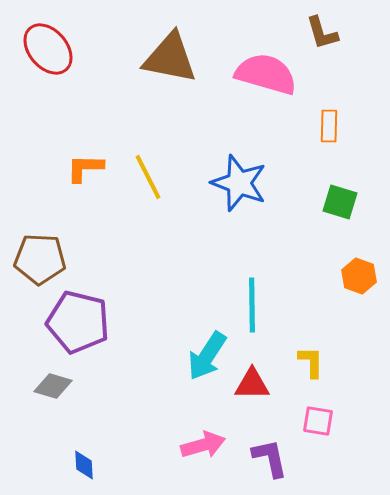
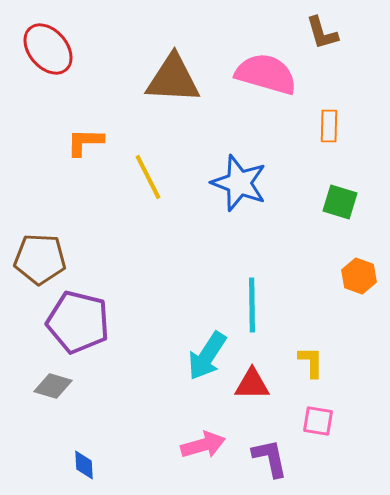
brown triangle: moved 3 px right, 21 px down; rotated 8 degrees counterclockwise
orange L-shape: moved 26 px up
